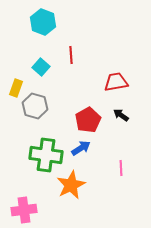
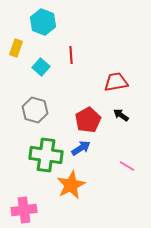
yellow rectangle: moved 40 px up
gray hexagon: moved 4 px down
pink line: moved 6 px right, 2 px up; rotated 56 degrees counterclockwise
